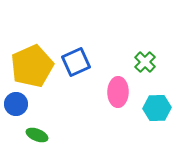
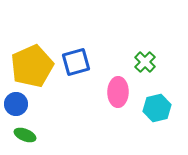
blue square: rotated 8 degrees clockwise
cyan hexagon: rotated 12 degrees counterclockwise
green ellipse: moved 12 px left
